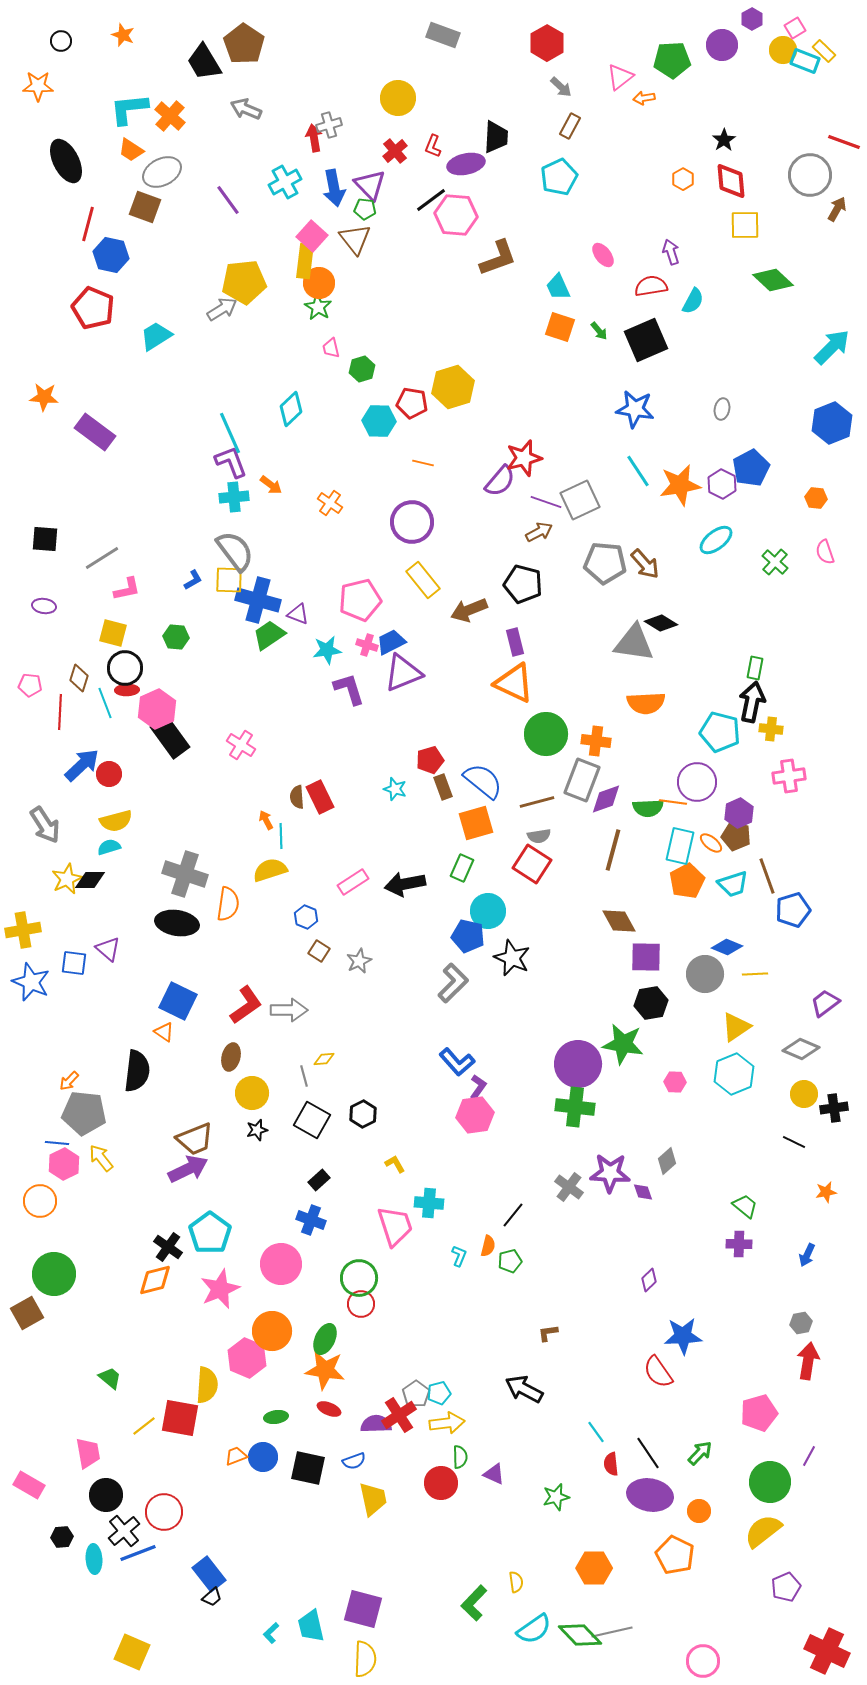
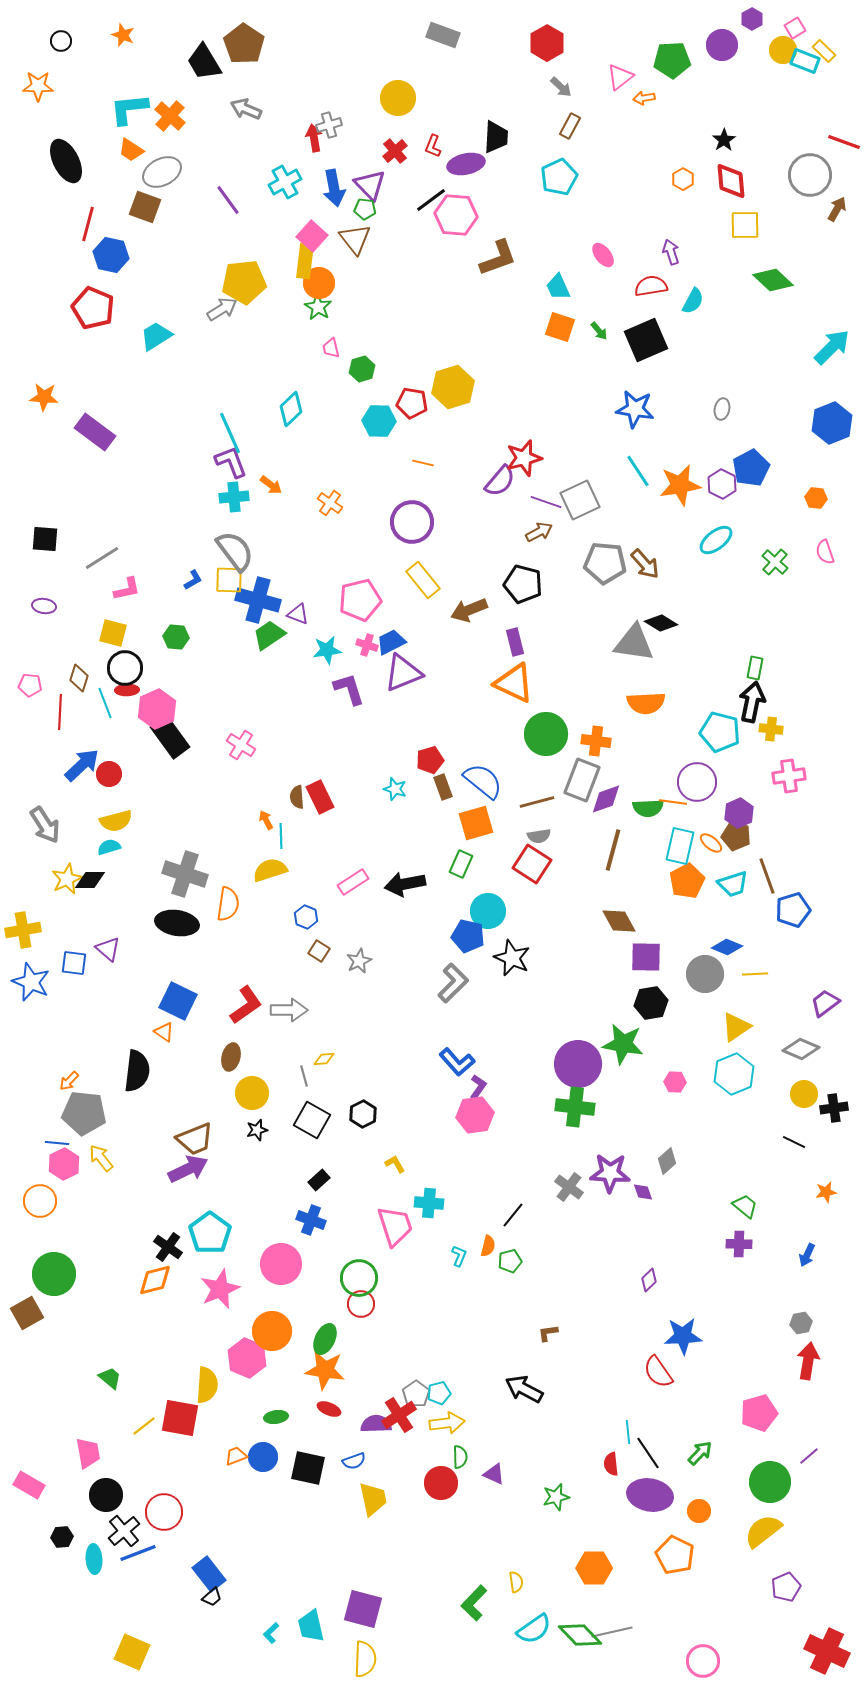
green rectangle at (462, 868): moved 1 px left, 4 px up
cyan line at (596, 1432): moved 32 px right; rotated 30 degrees clockwise
purple line at (809, 1456): rotated 20 degrees clockwise
